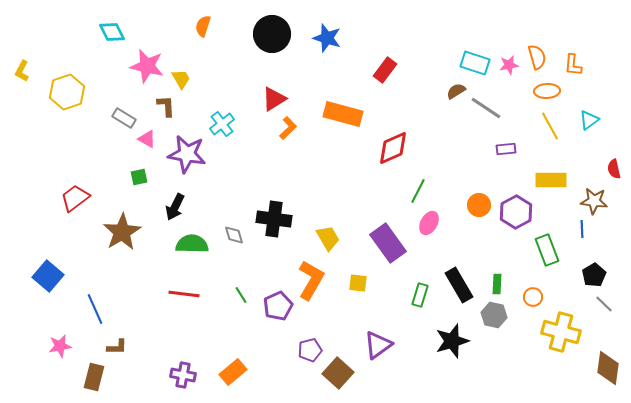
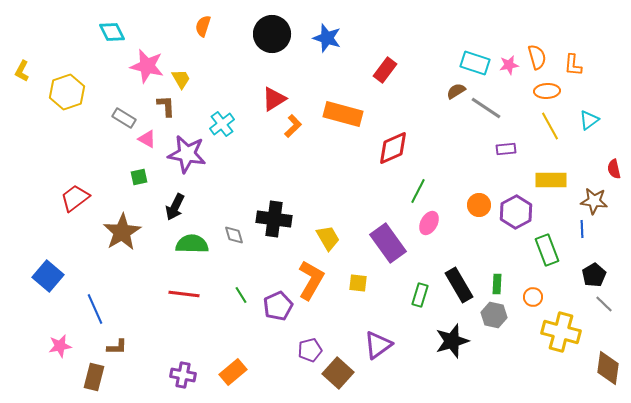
orange L-shape at (288, 128): moved 5 px right, 2 px up
